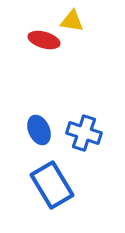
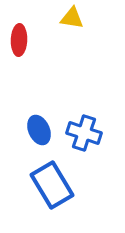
yellow triangle: moved 3 px up
red ellipse: moved 25 px left; rotated 76 degrees clockwise
